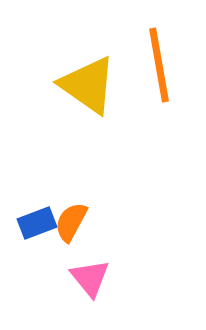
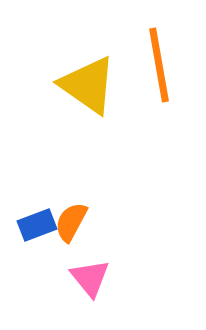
blue rectangle: moved 2 px down
